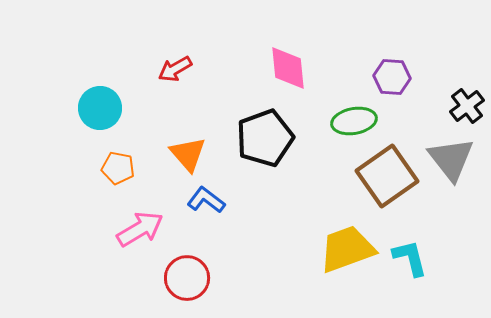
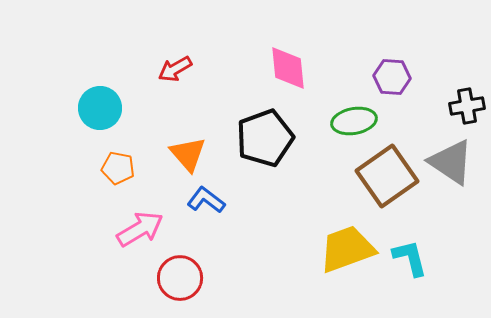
black cross: rotated 28 degrees clockwise
gray triangle: moved 3 px down; rotated 18 degrees counterclockwise
red circle: moved 7 px left
